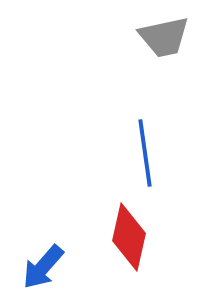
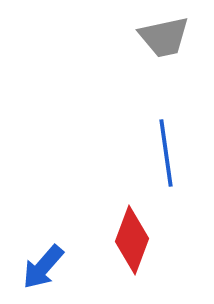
blue line: moved 21 px right
red diamond: moved 3 px right, 3 px down; rotated 8 degrees clockwise
